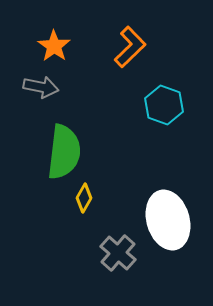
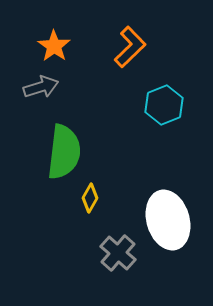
gray arrow: rotated 28 degrees counterclockwise
cyan hexagon: rotated 18 degrees clockwise
yellow diamond: moved 6 px right
